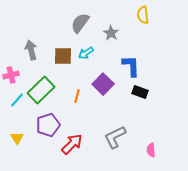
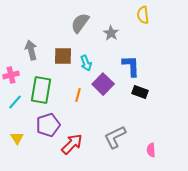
cyan arrow: moved 10 px down; rotated 77 degrees counterclockwise
green rectangle: rotated 36 degrees counterclockwise
orange line: moved 1 px right, 1 px up
cyan line: moved 2 px left, 2 px down
